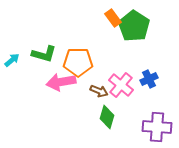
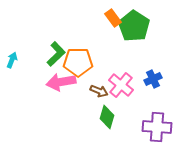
green L-shape: moved 12 px right; rotated 60 degrees counterclockwise
cyan arrow: rotated 28 degrees counterclockwise
blue cross: moved 4 px right
